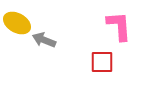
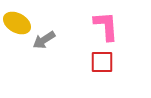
pink L-shape: moved 13 px left
gray arrow: rotated 55 degrees counterclockwise
